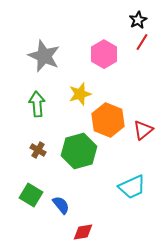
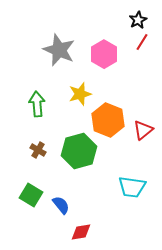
gray star: moved 15 px right, 6 px up
cyan trapezoid: rotated 32 degrees clockwise
red diamond: moved 2 px left
